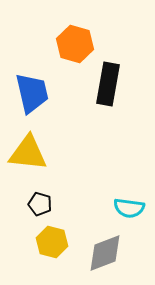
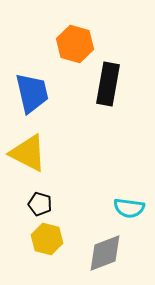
yellow triangle: rotated 21 degrees clockwise
yellow hexagon: moved 5 px left, 3 px up
